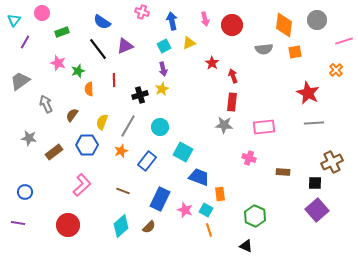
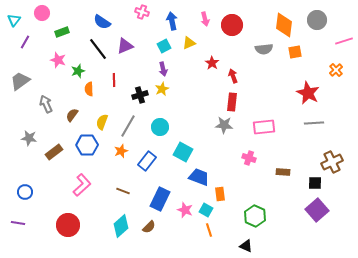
pink star at (58, 63): moved 3 px up
